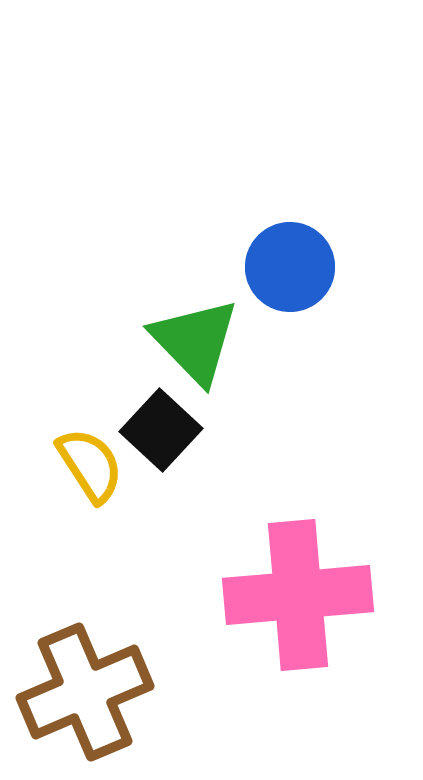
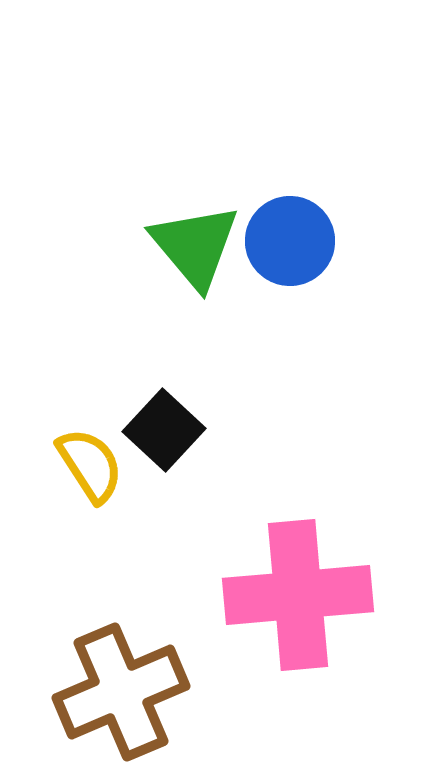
blue circle: moved 26 px up
green triangle: moved 95 px up; rotated 4 degrees clockwise
black square: moved 3 px right
brown cross: moved 36 px right
